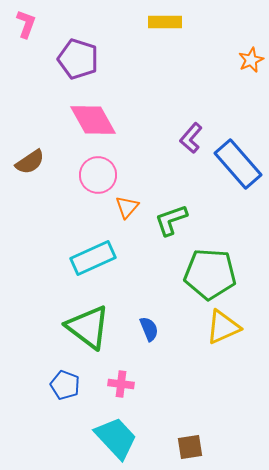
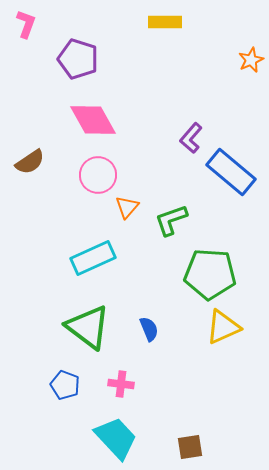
blue rectangle: moved 7 px left, 8 px down; rotated 9 degrees counterclockwise
